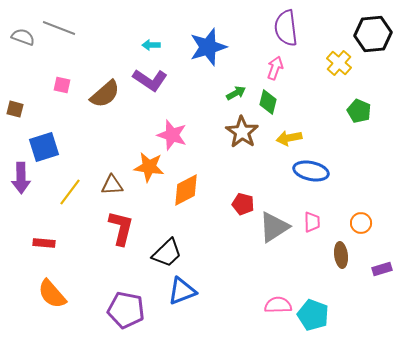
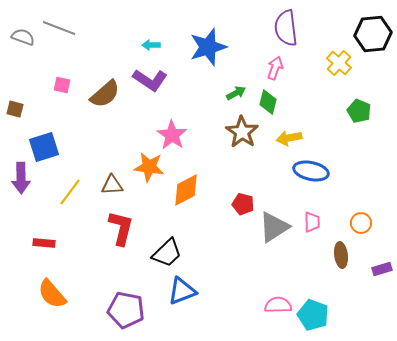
pink star: rotated 16 degrees clockwise
